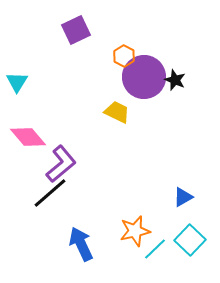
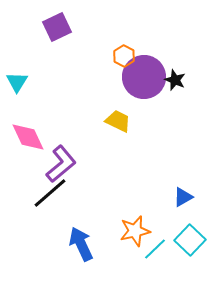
purple square: moved 19 px left, 3 px up
yellow trapezoid: moved 1 px right, 9 px down
pink diamond: rotated 15 degrees clockwise
